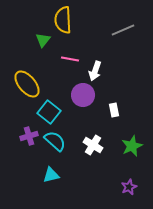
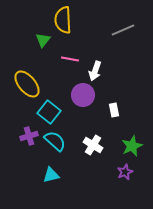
purple star: moved 4 px left, 15 px up
